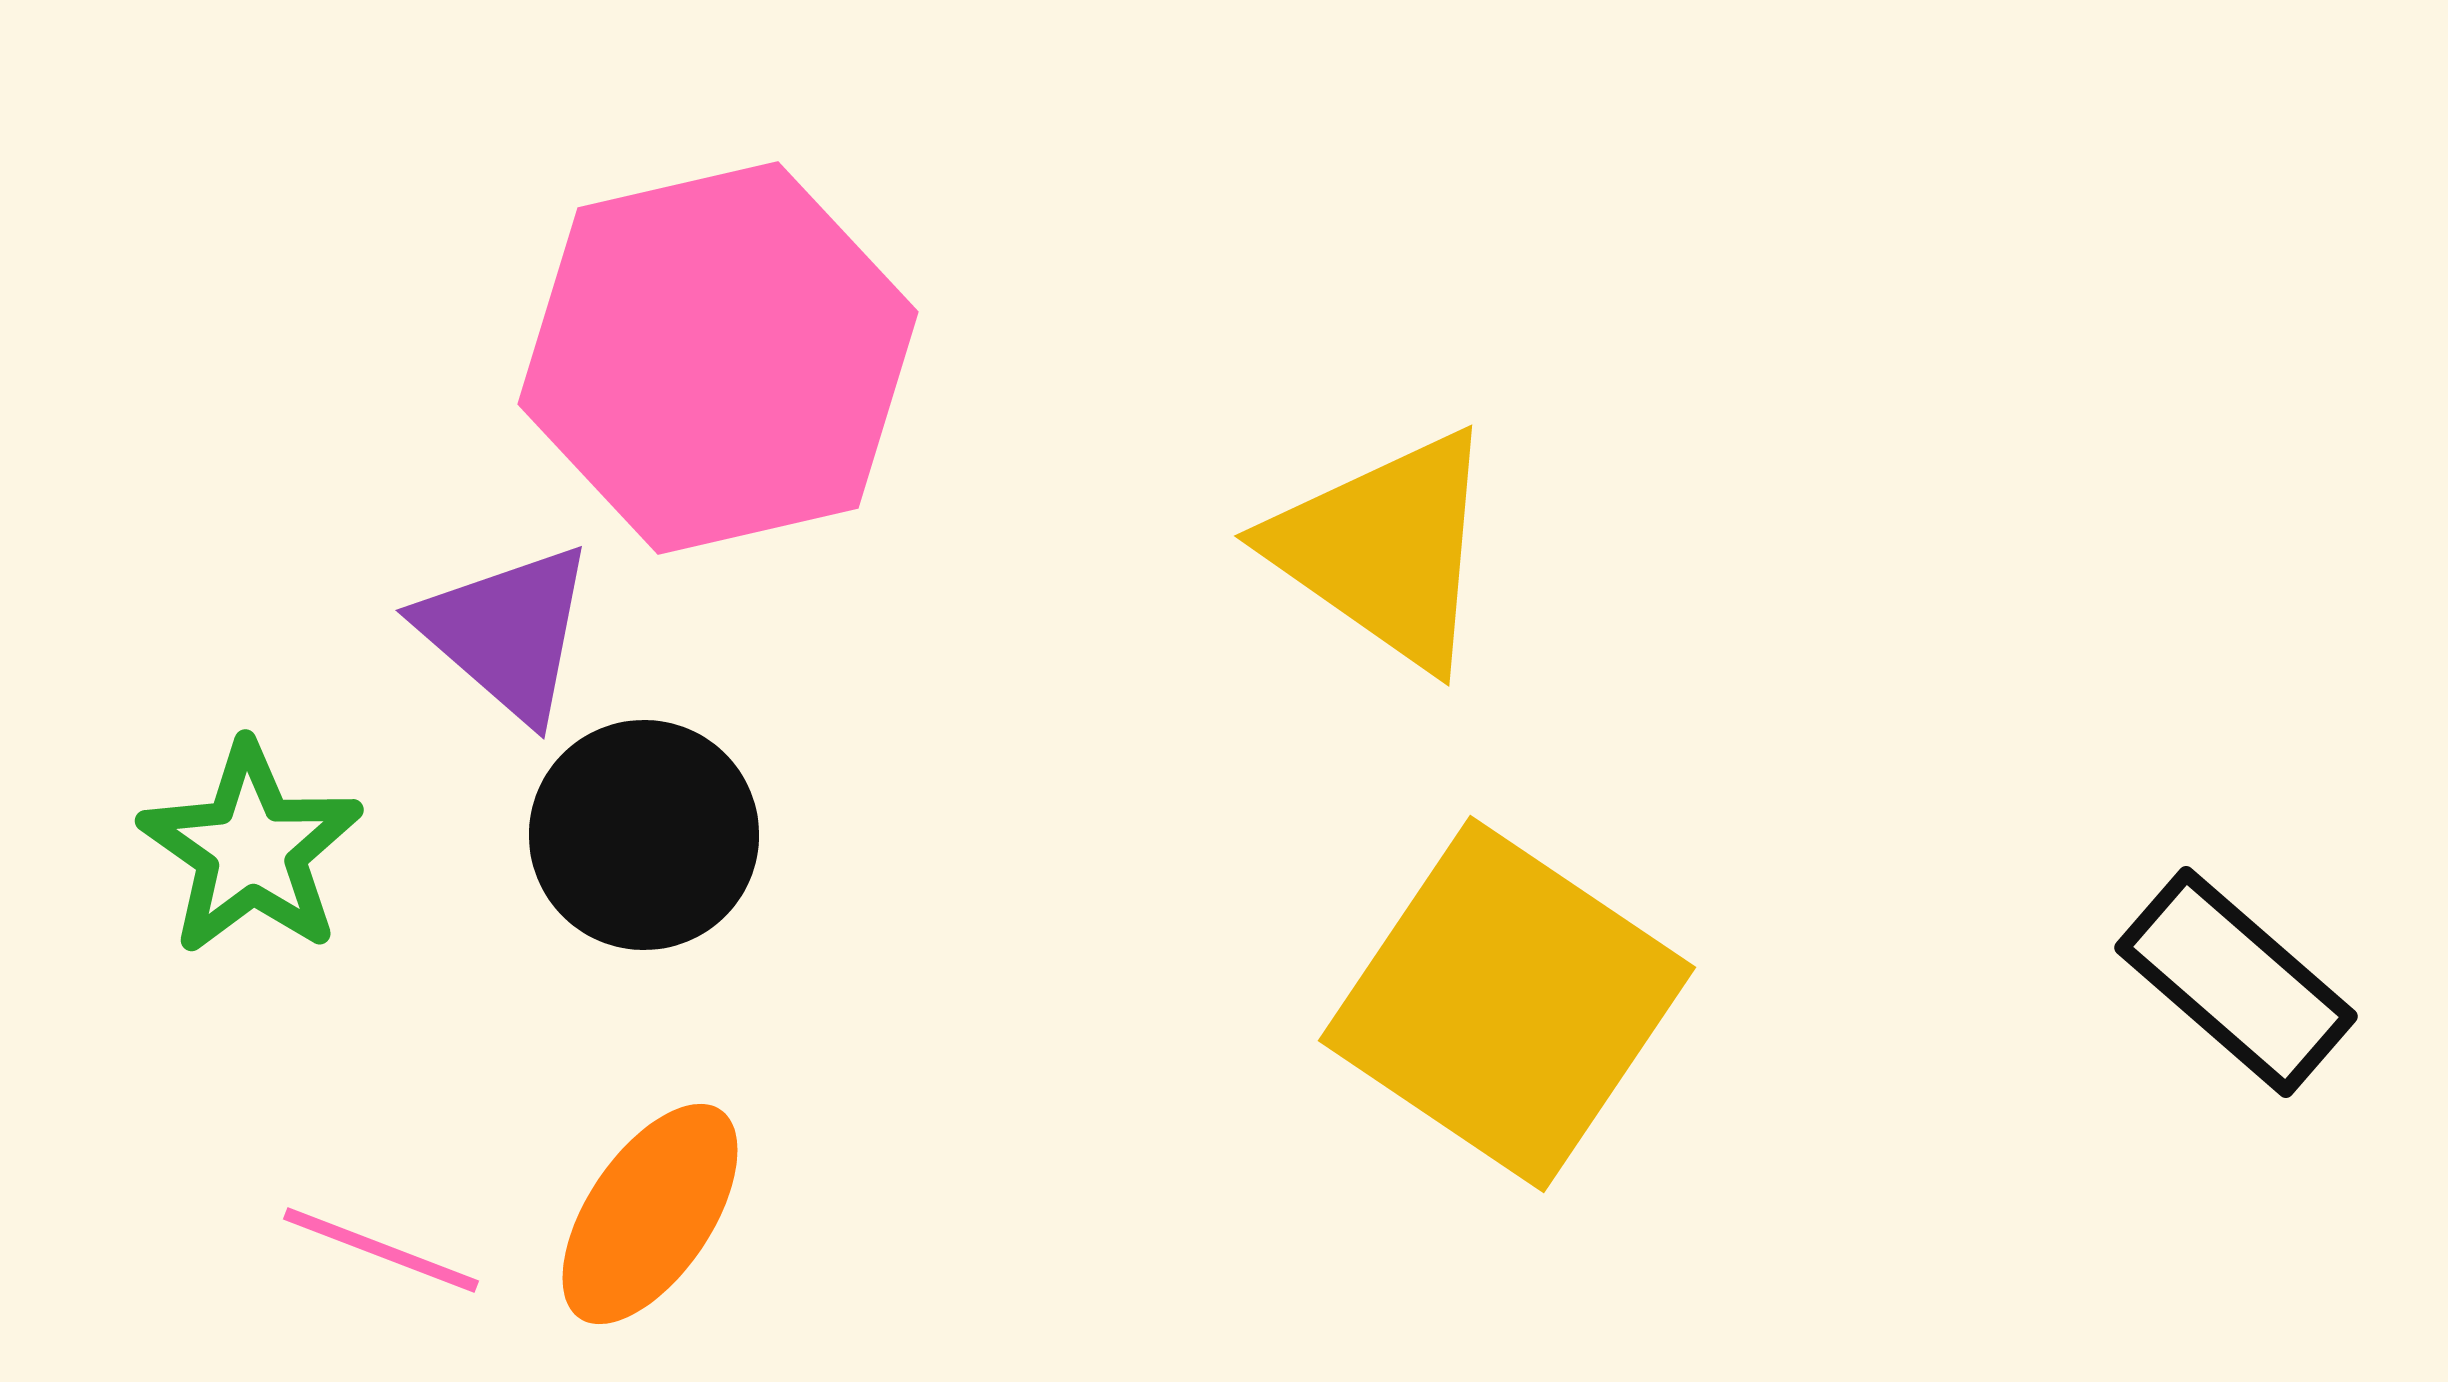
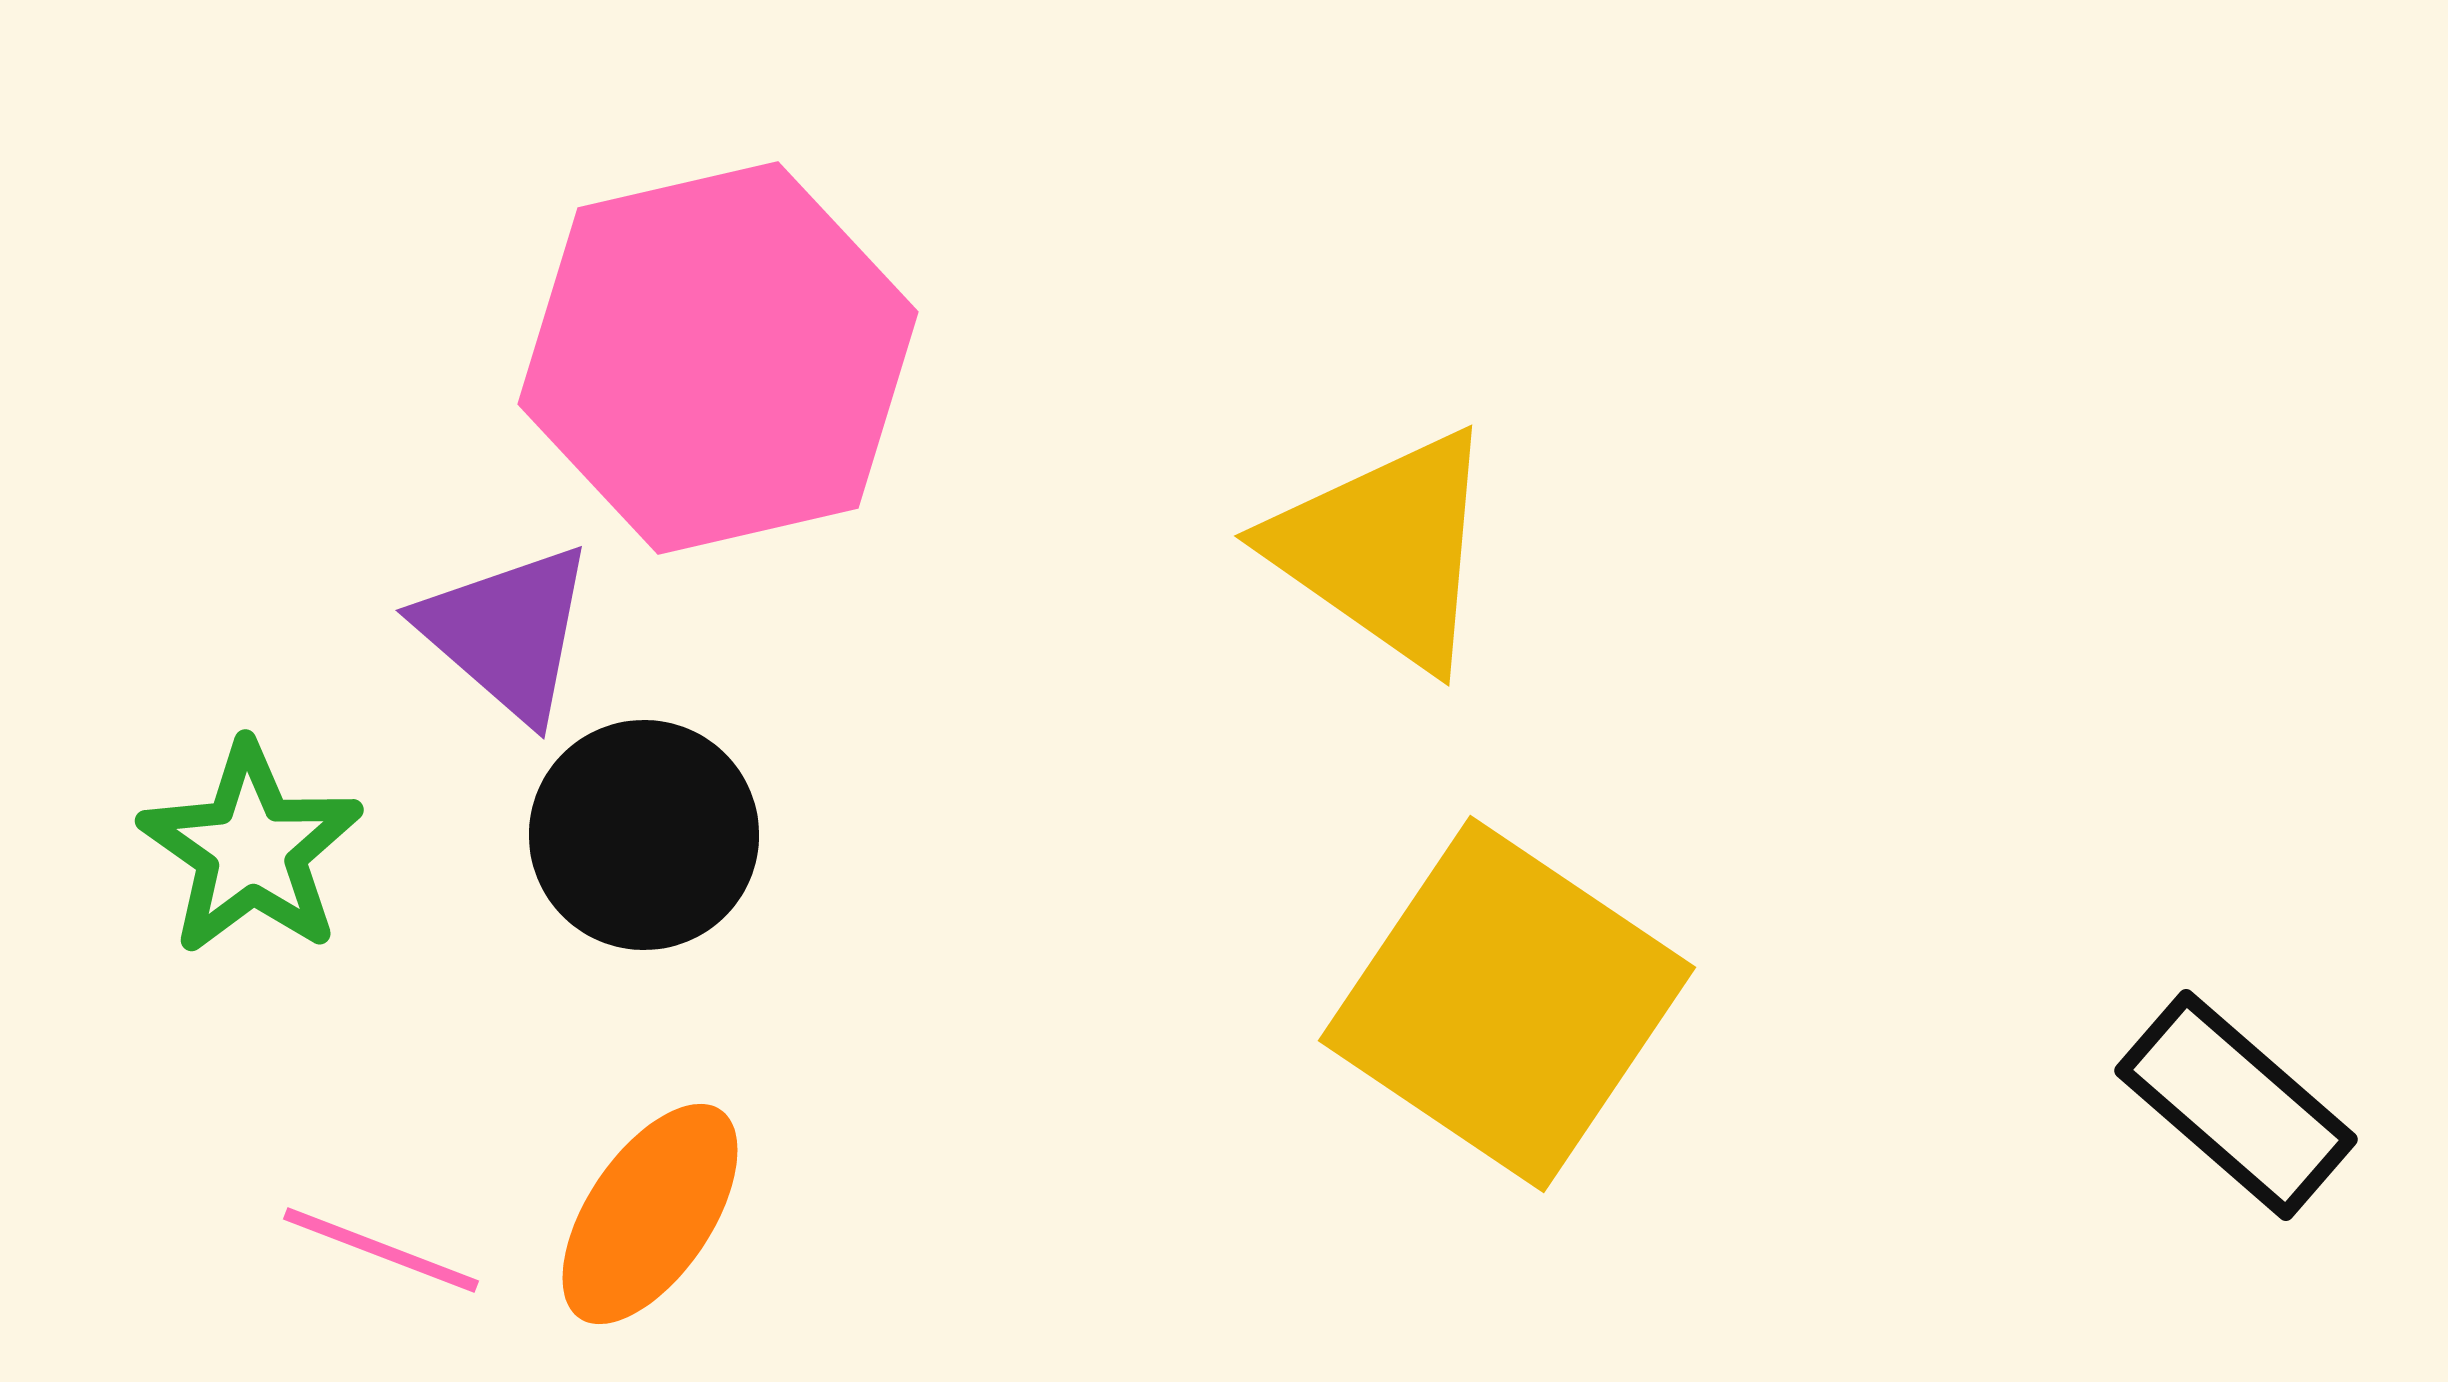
black rectangle: moved 123 px down
